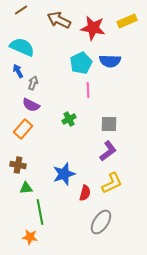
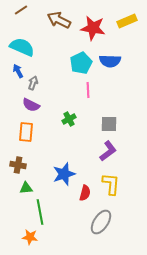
orange rectangle: moved 3 px right, 3 px down; rotated 36 degrees counterclockwise
yellow L-shape: moved 1 px left, 1 px down; rotated 60 degrees counterclockwise
